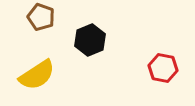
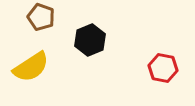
yellow semicircle: moved 6 px left, 8 px up
